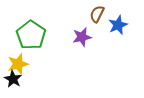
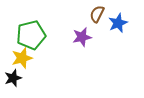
blue star: moved 2 px up
green pentagon: rotated 24 degrees clockwise
yellow star: moved 4 px right, 6 px up
black star: moved 1 px up; rotated 24 degrees clockwise
